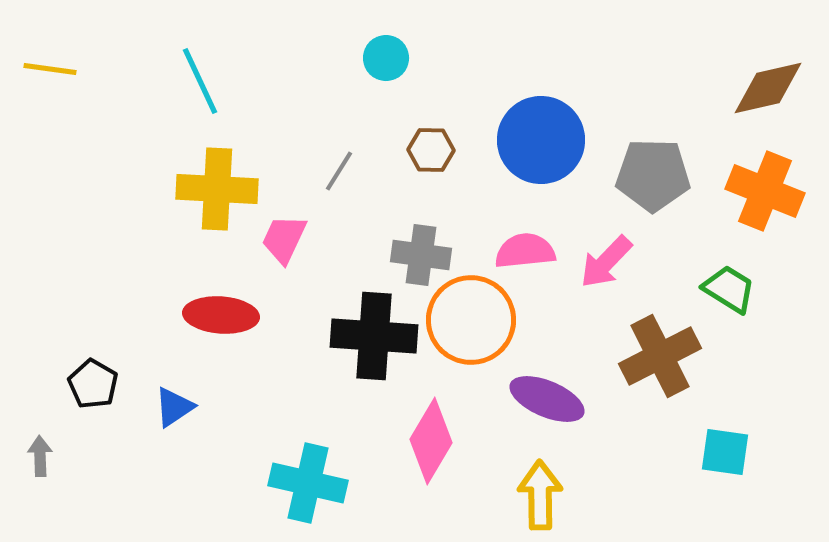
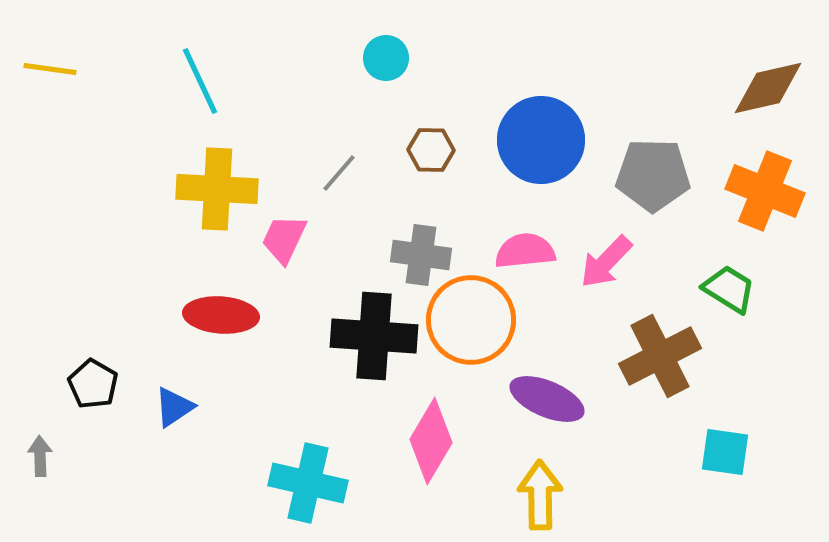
gray line: moved 2 px down; rotated 9 degrees clockwise
